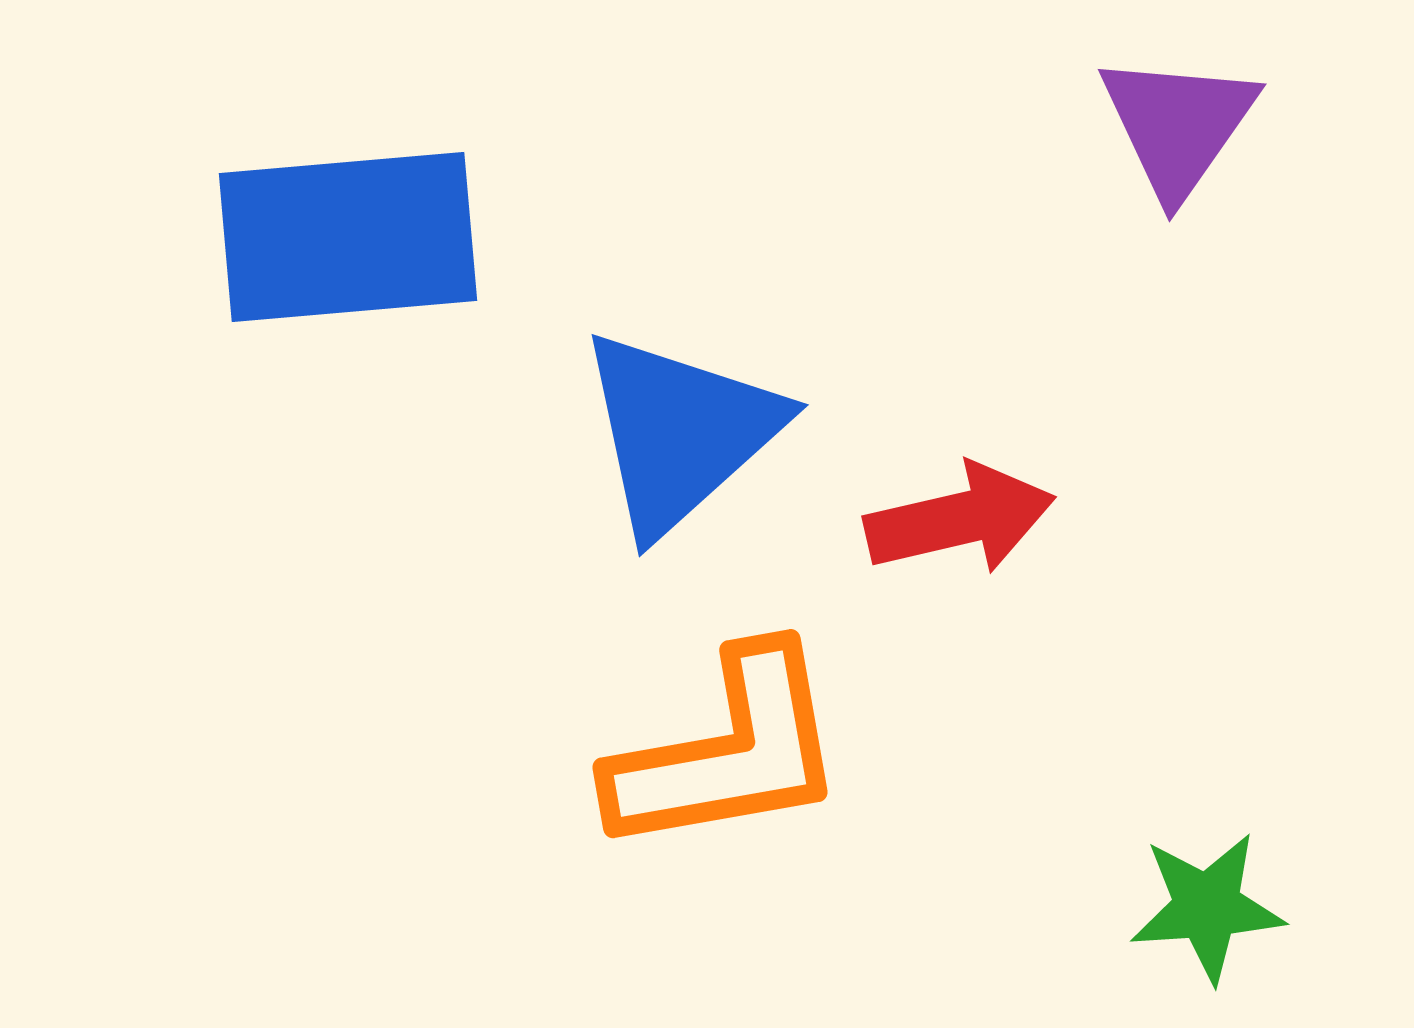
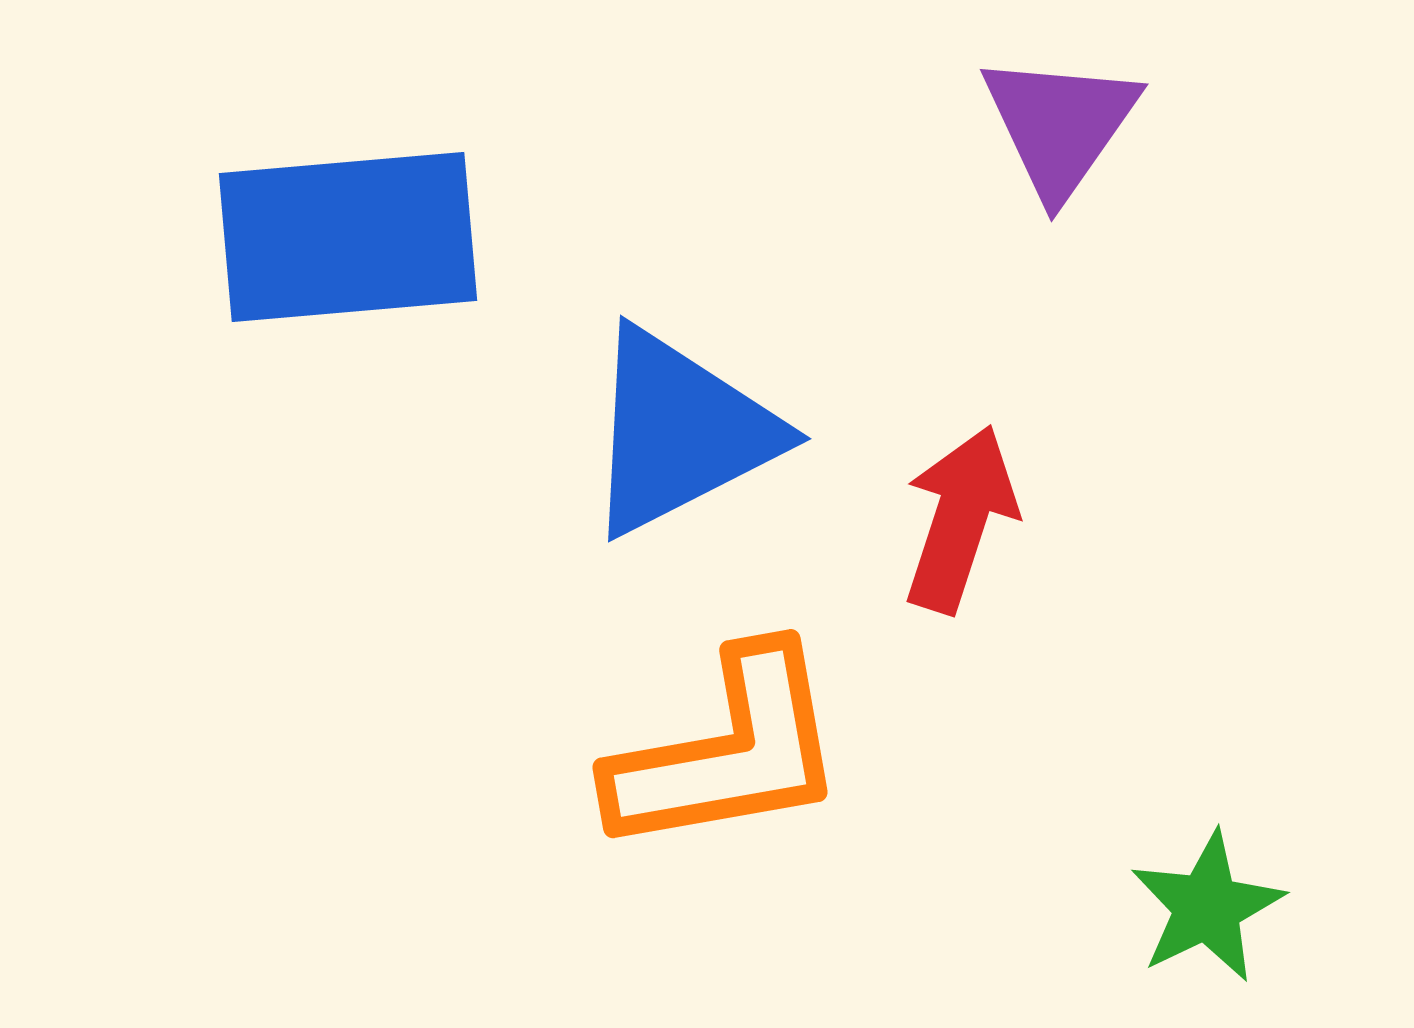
purple triangle: moved 118 px left
blue triangle: rotated 15 degrees clockwise
red arrow: rotated 59 degrees counterclockwise
green star: rotated 22 degrees counterclockwise
